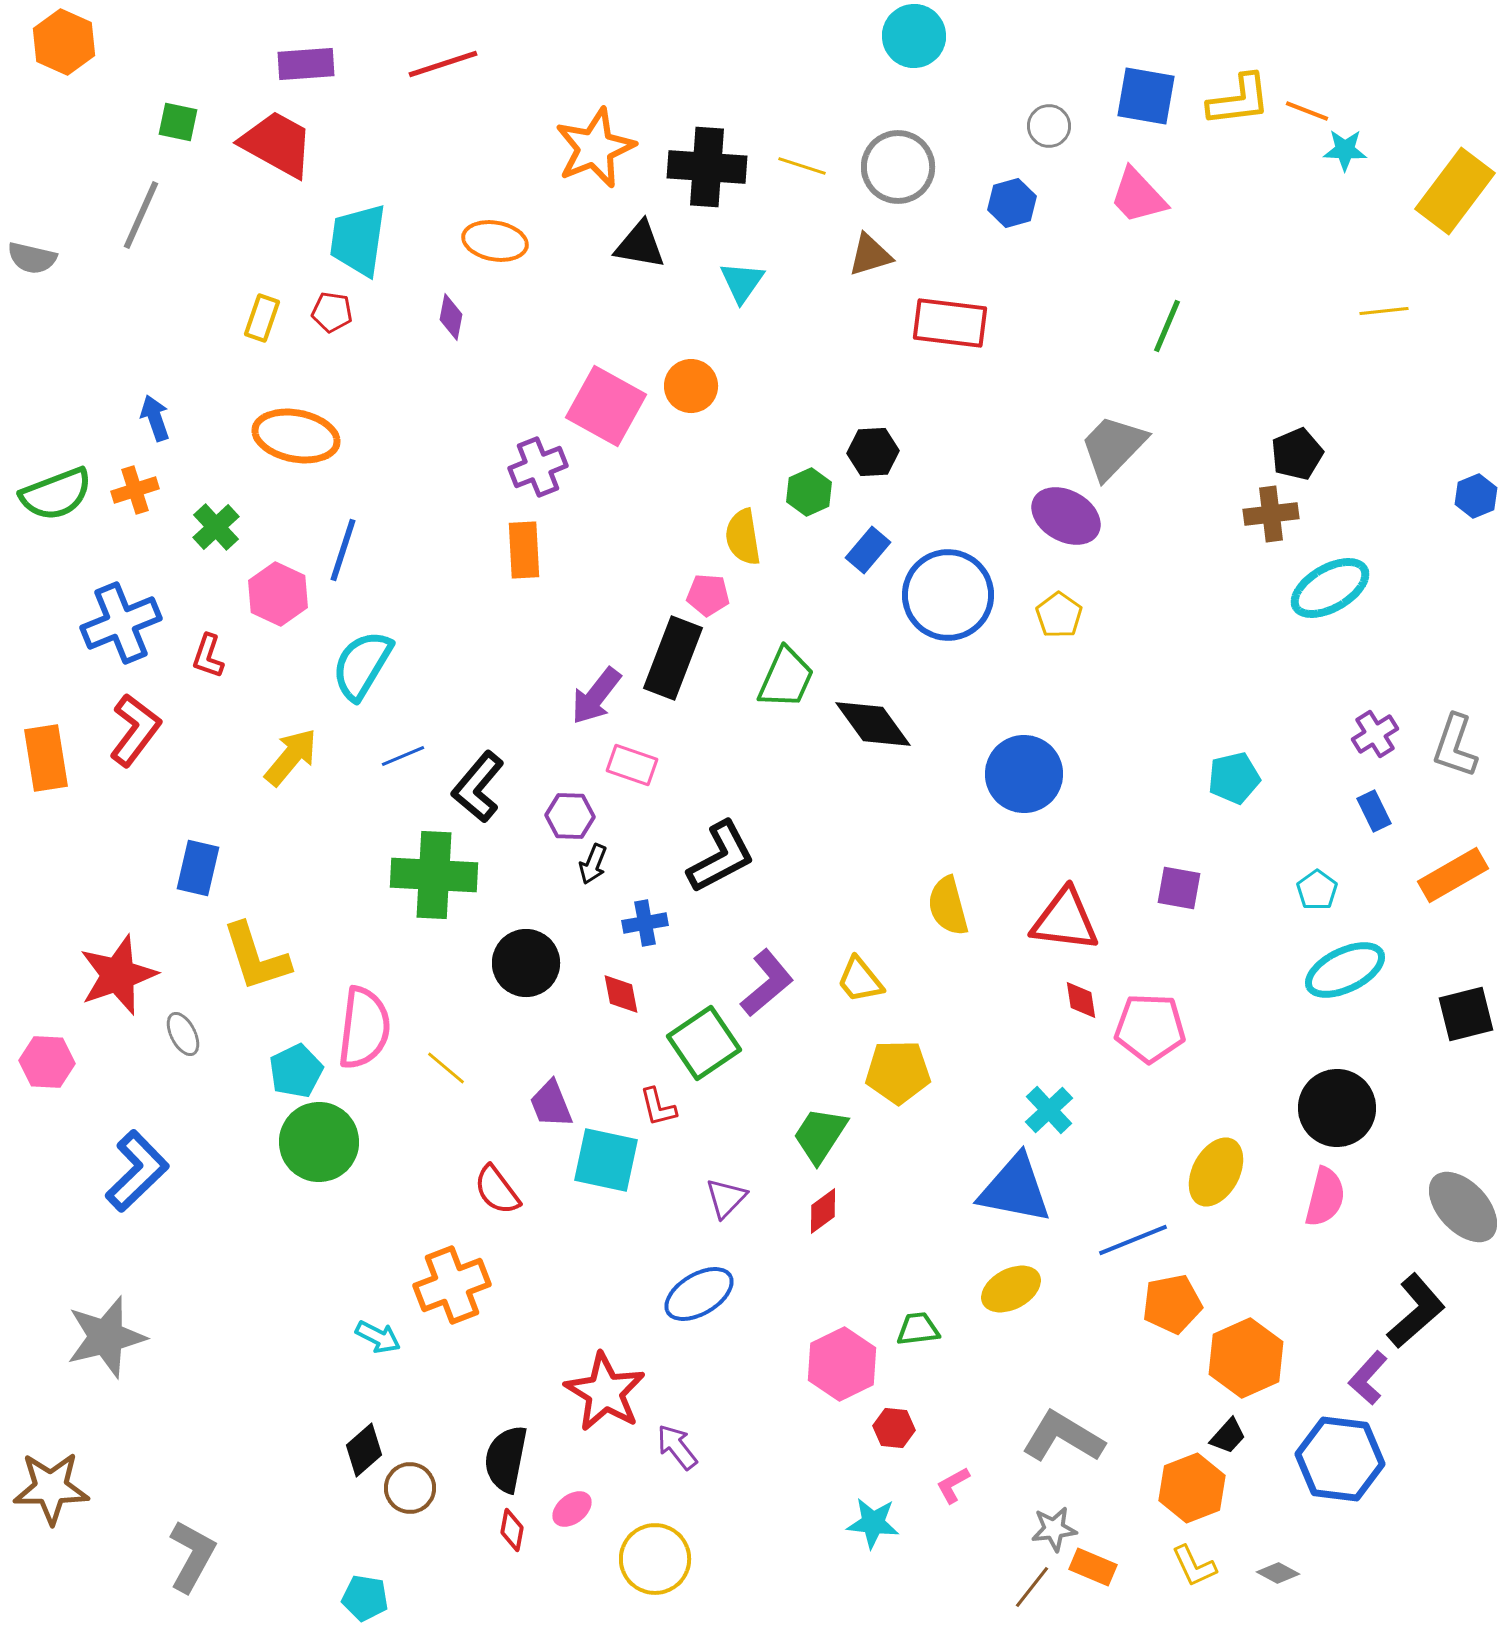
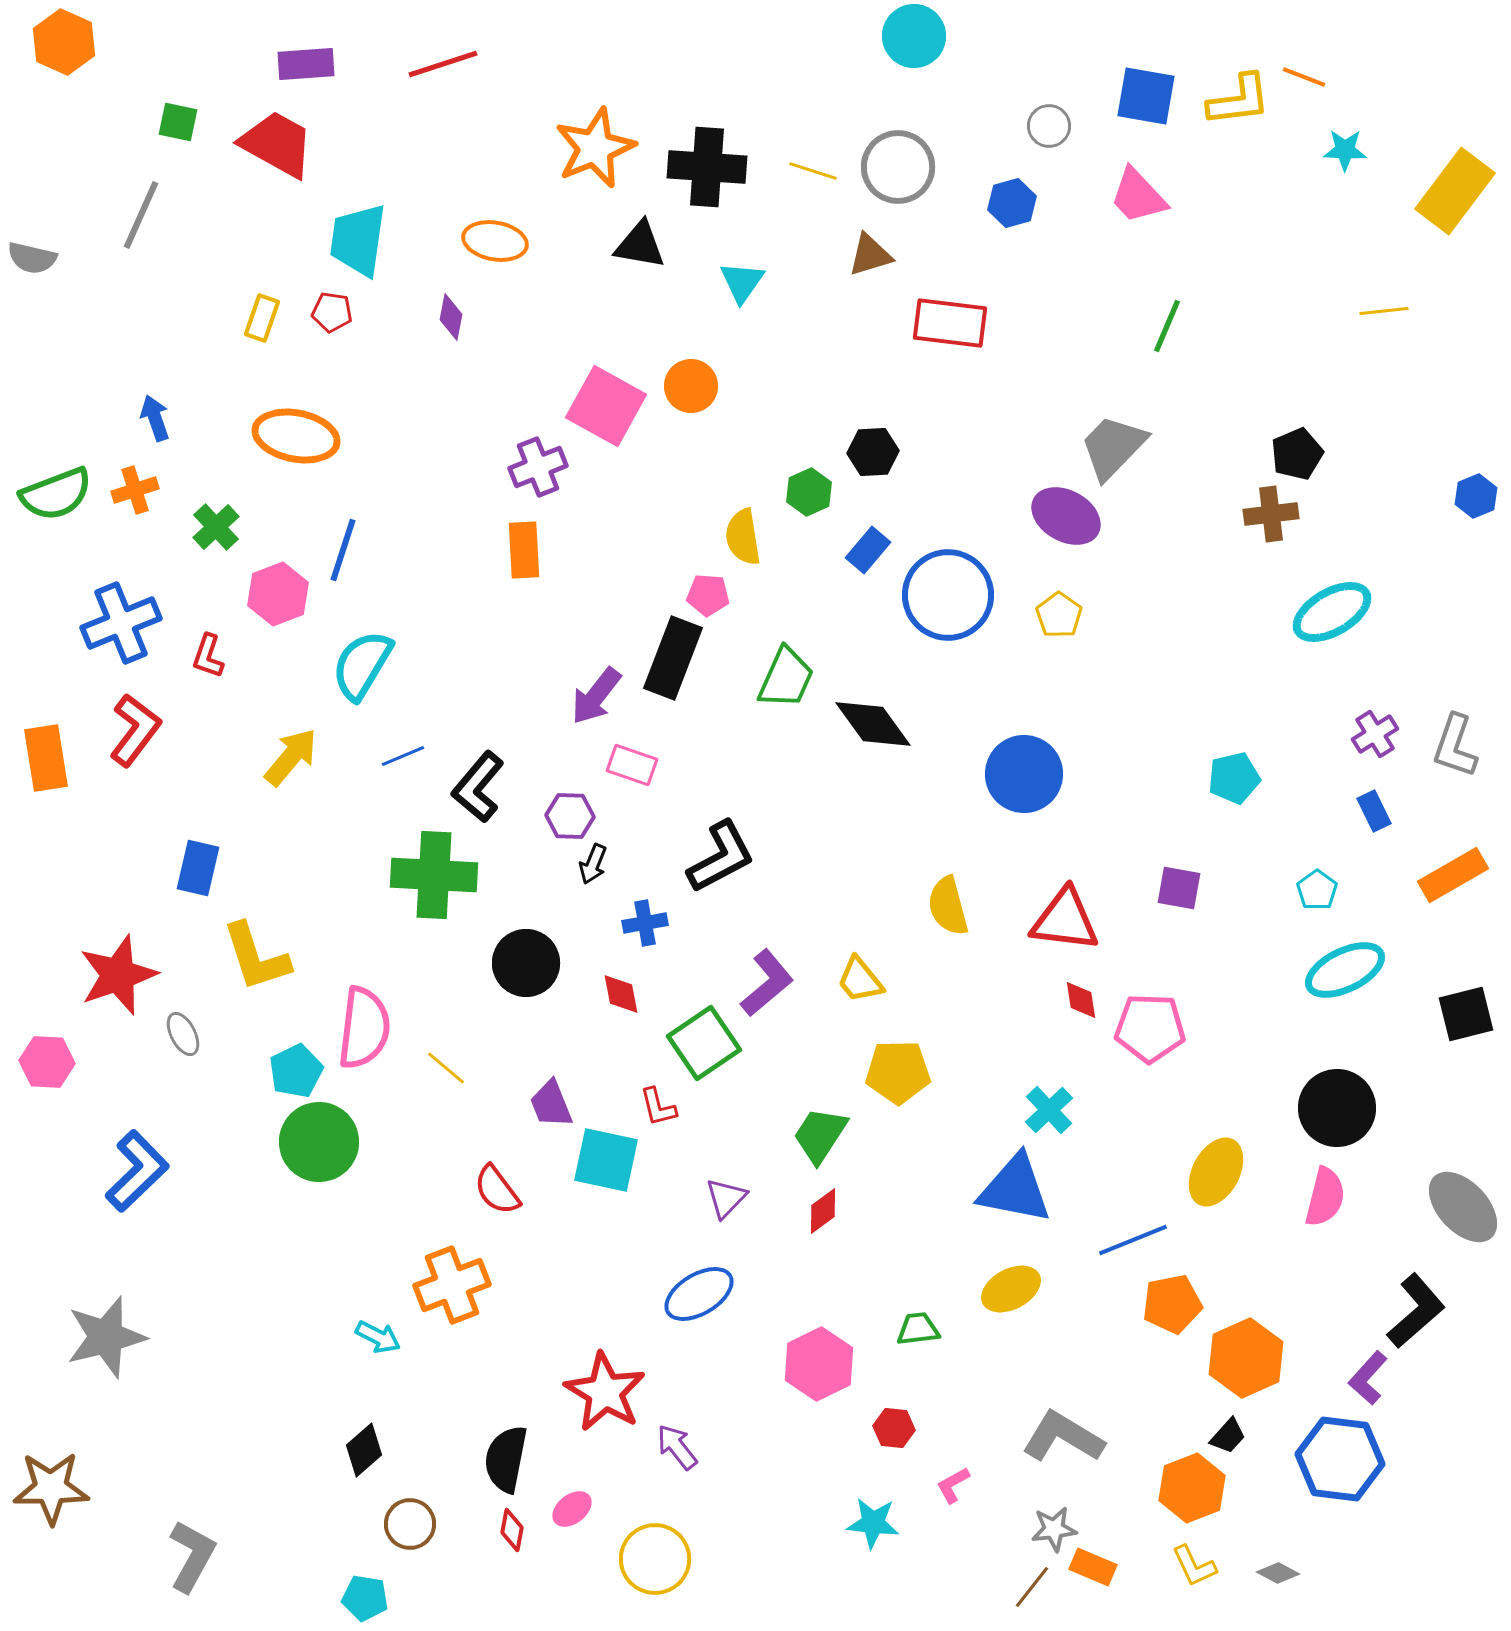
orange line at (1307, 111): moved 3 px left, 34 px up
yellow line at (802, 166): moved 11 px right, 5 px down
cyan ellipse at (1330, 588): moved 2 px right, 24 px down
pink hexagon at (278, 594): rotated 14 degrees clockwise
pink hexagon at (842, 1364): moved 23 px left
brown circle at (410, 1488): moved 36 px down
